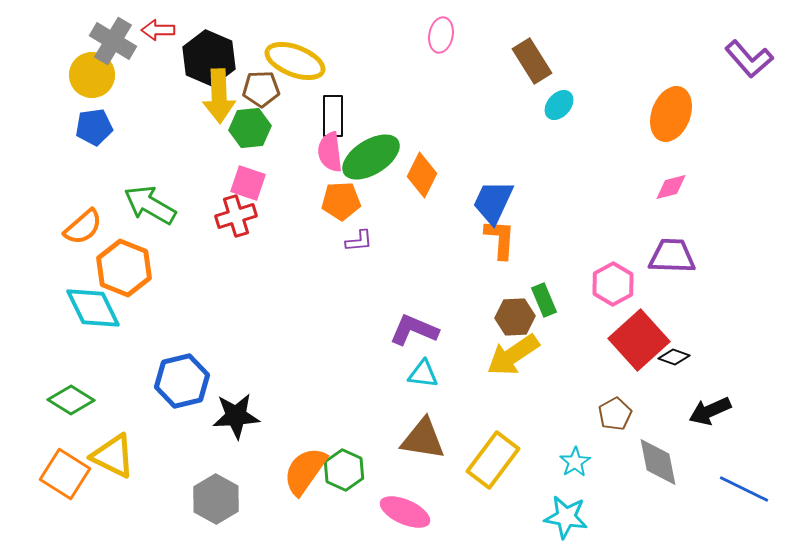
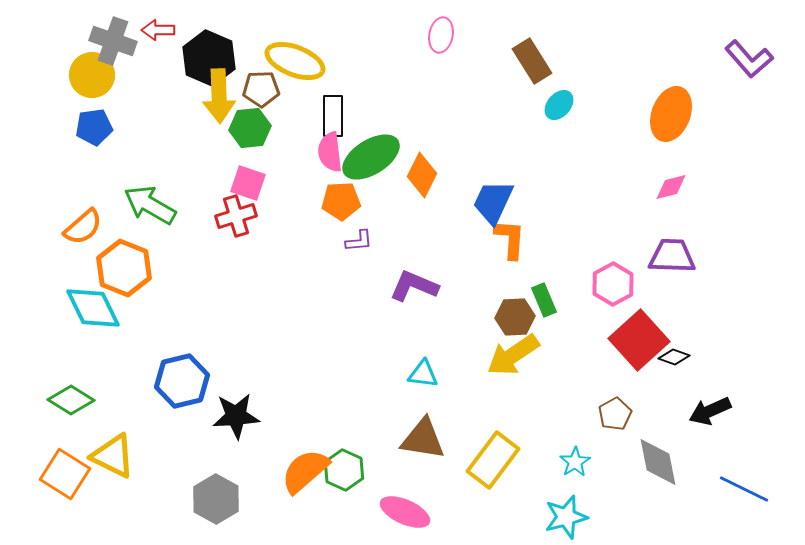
gray cross at (113, 41): rotated 12 degrees counterclockwise
orange L-shape at (500, 239): moved 10 px right
purple L-shape at (414, 330): moved 44 px up
orange semicircle at (305, 471): rotated 14 degrees clockwise
cyan star at (566, 517): rotated 24 degrees counterclockwise
